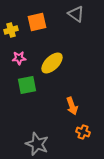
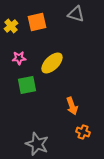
gray triangle: rotated 18 degrees counterclockwise
yellow cross: moved 4 px up; rotated 24 degrees counterclockwise
